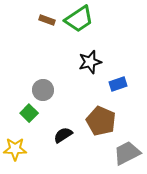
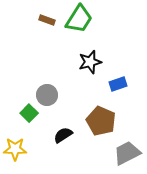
green trapezoid: rotated 24 degrees counterclockwise
gray circle: moved 4 px right, 5 px down
